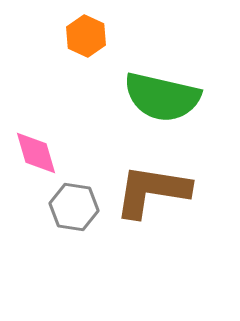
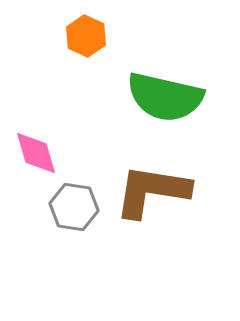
green semicircle: moved 3 px right
